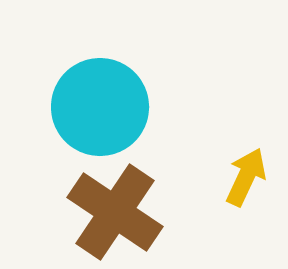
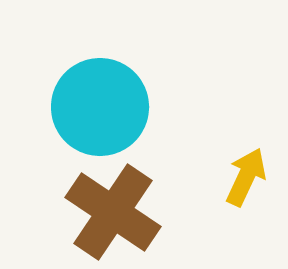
brown cross: moved 2 px left
